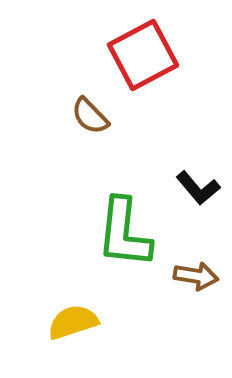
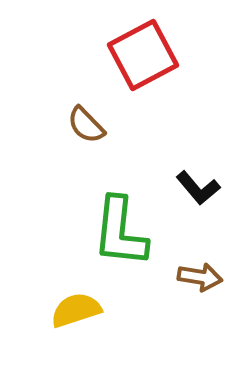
brown semicircle: moved 4 px left, 9 px down
green L-shape: moved 4 px left, 1 px up
brown arrow: moved 4 px right, 1 px down
yellow semicircle: moved 3 px right, 12 px up
